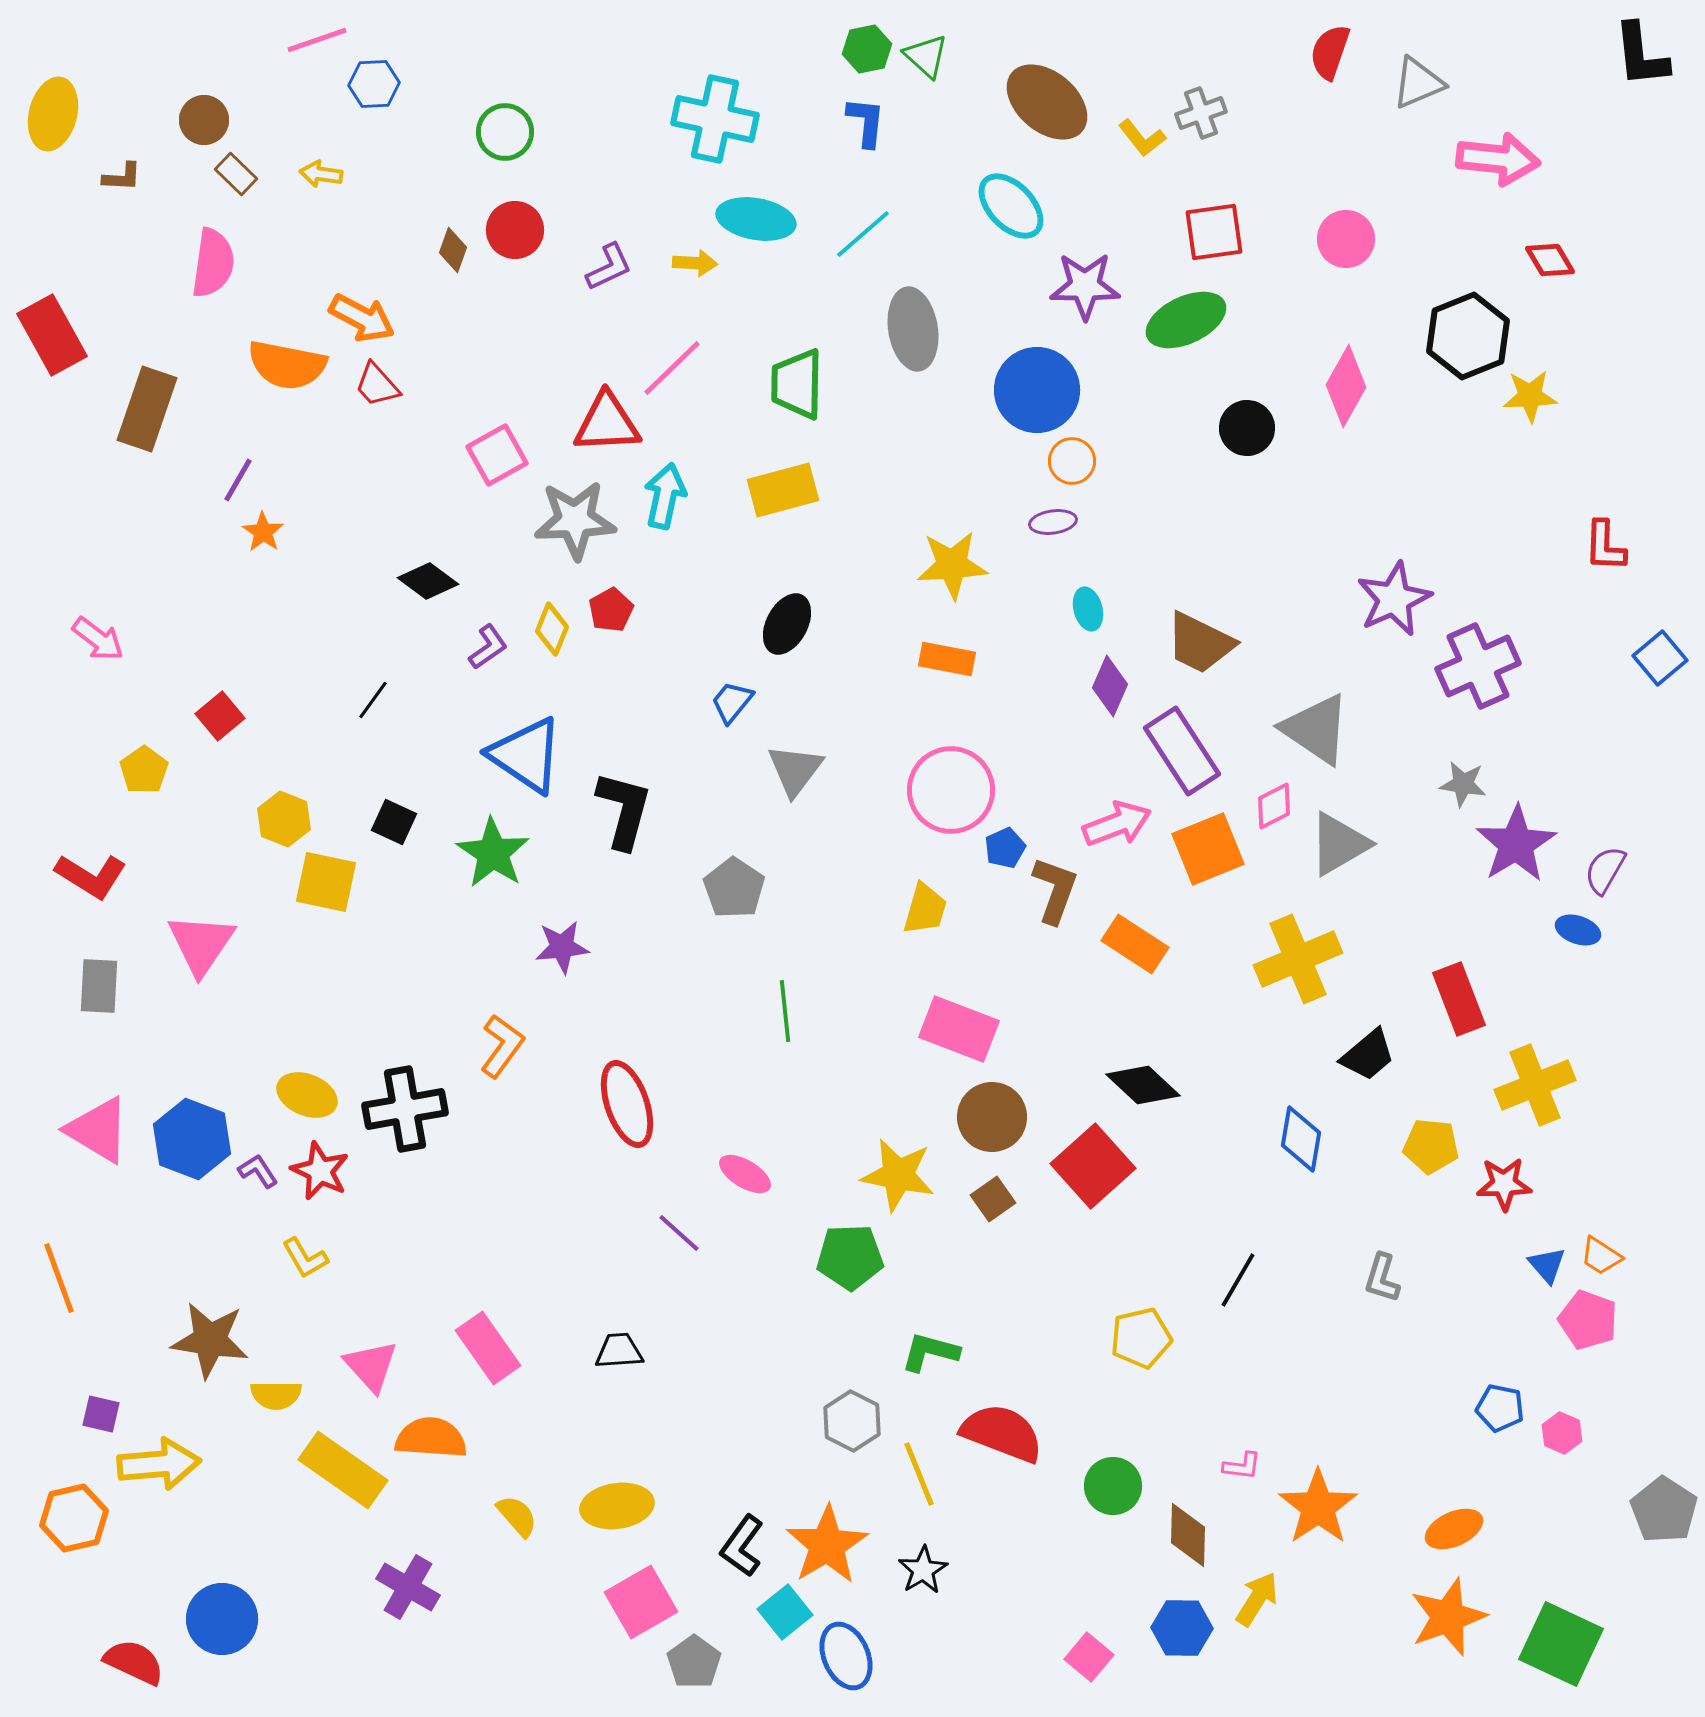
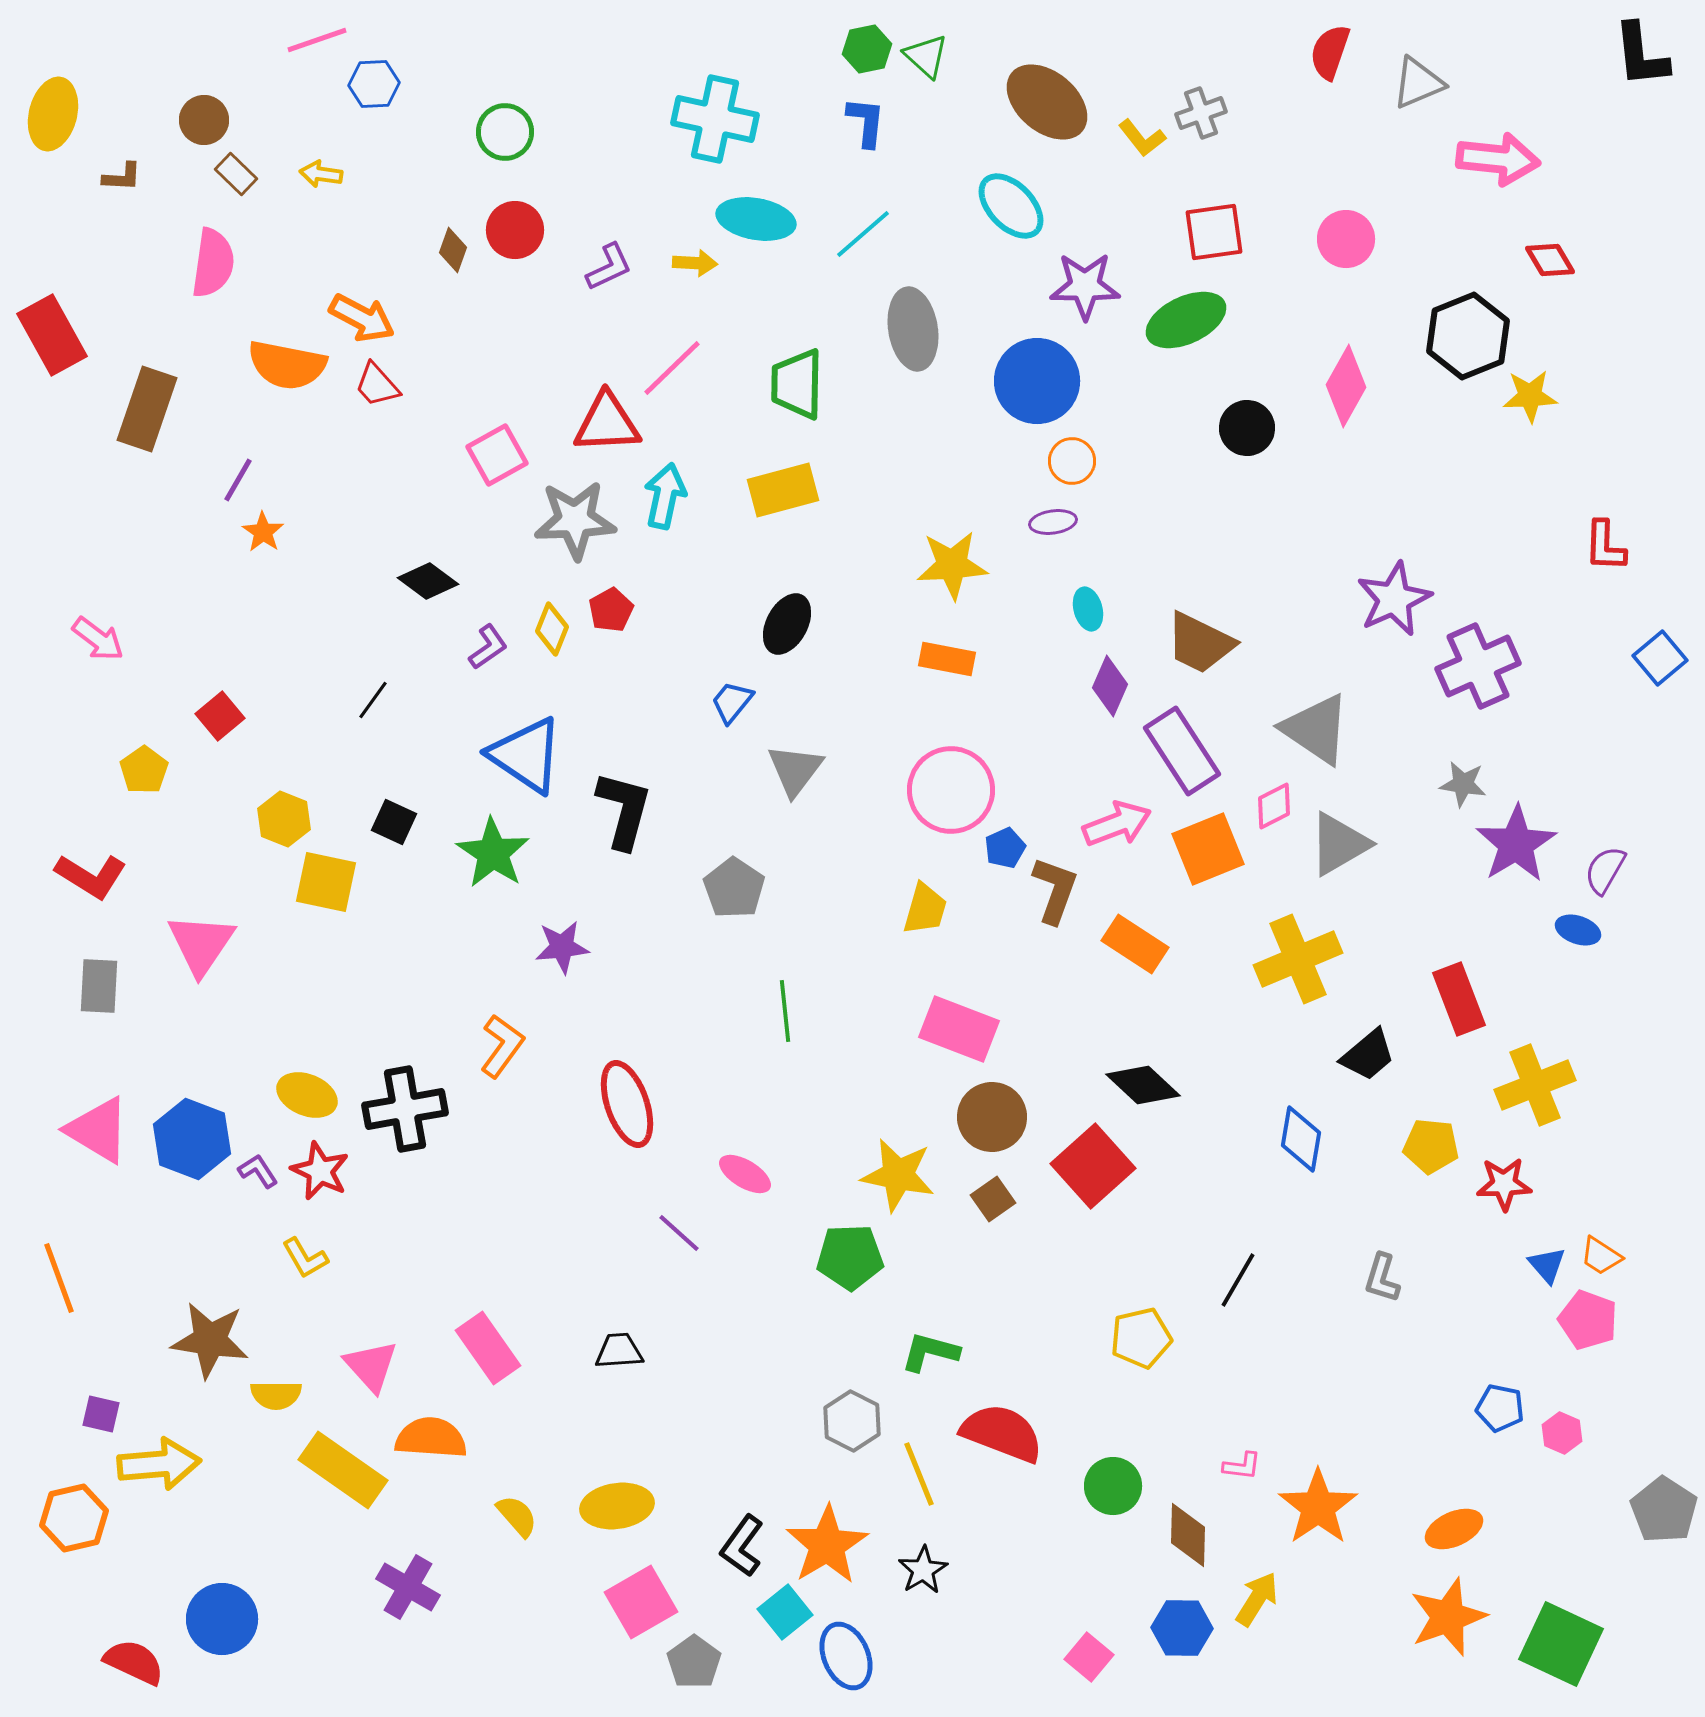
blue circle at (1037, 390): moved 9 px up
